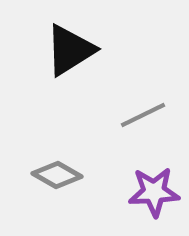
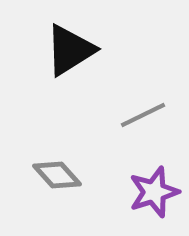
gray diamond: rotated 18 degrees clockwise
purple star: rotated 15 degrees counterclockwise
